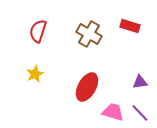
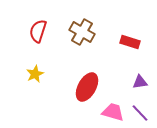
red rectangle: moved 16 px down
brown cross: moved 7 px left, 2 px up
